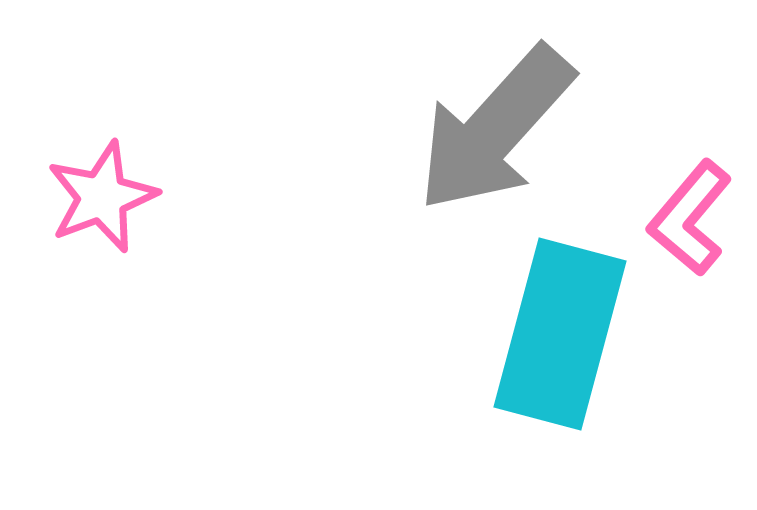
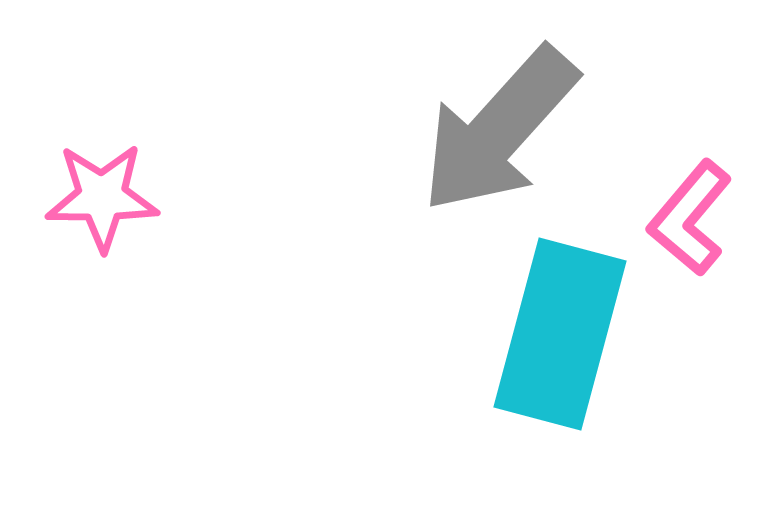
gray arrow: moved 4 px right, 1 px down
pink star: rotated 21 degrees clockwise
